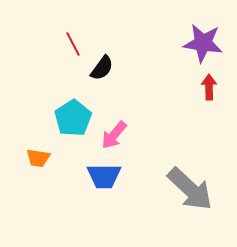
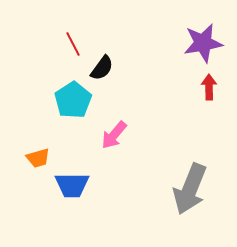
purple star: rotated 18 degrees counterclockwise
cyan pentagon: moved 18 px up
orange trapezoid: rotated 25 degrees counterclockwise
blue trapezoid: moved 32 px left, 9 px down
gray arrow: rotated 69 degrees clockwise
